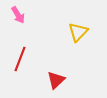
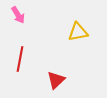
yellow triangle: rotated 35 degrees clockwise
red line: rotated 10 degrees counterclockwise
